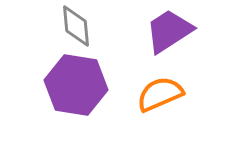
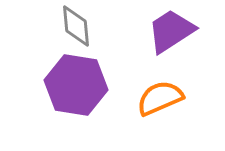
purple trapezoid: moved 2 px right
orange semicircle: moved 4 px down
